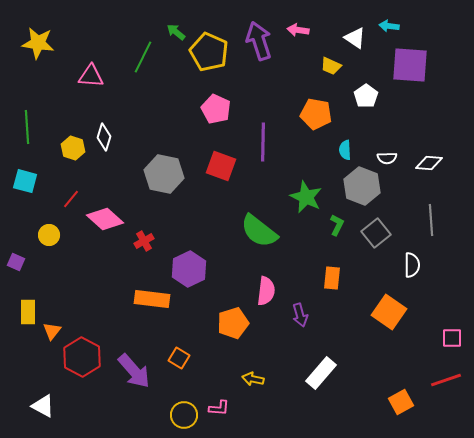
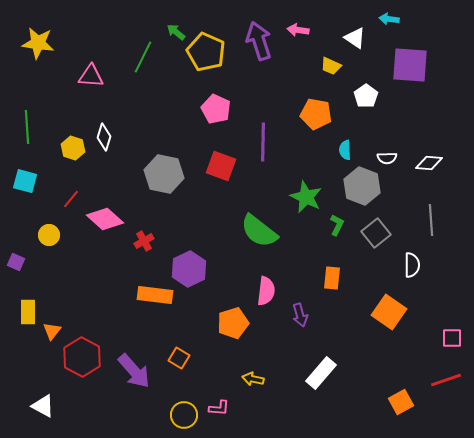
cyan arrow at (389, 26): moved 7 px up
yellow pentagon at (209, 52): moved 3 px left
orange rectangle at (152, 299): moved 3 px right, 4 px up
